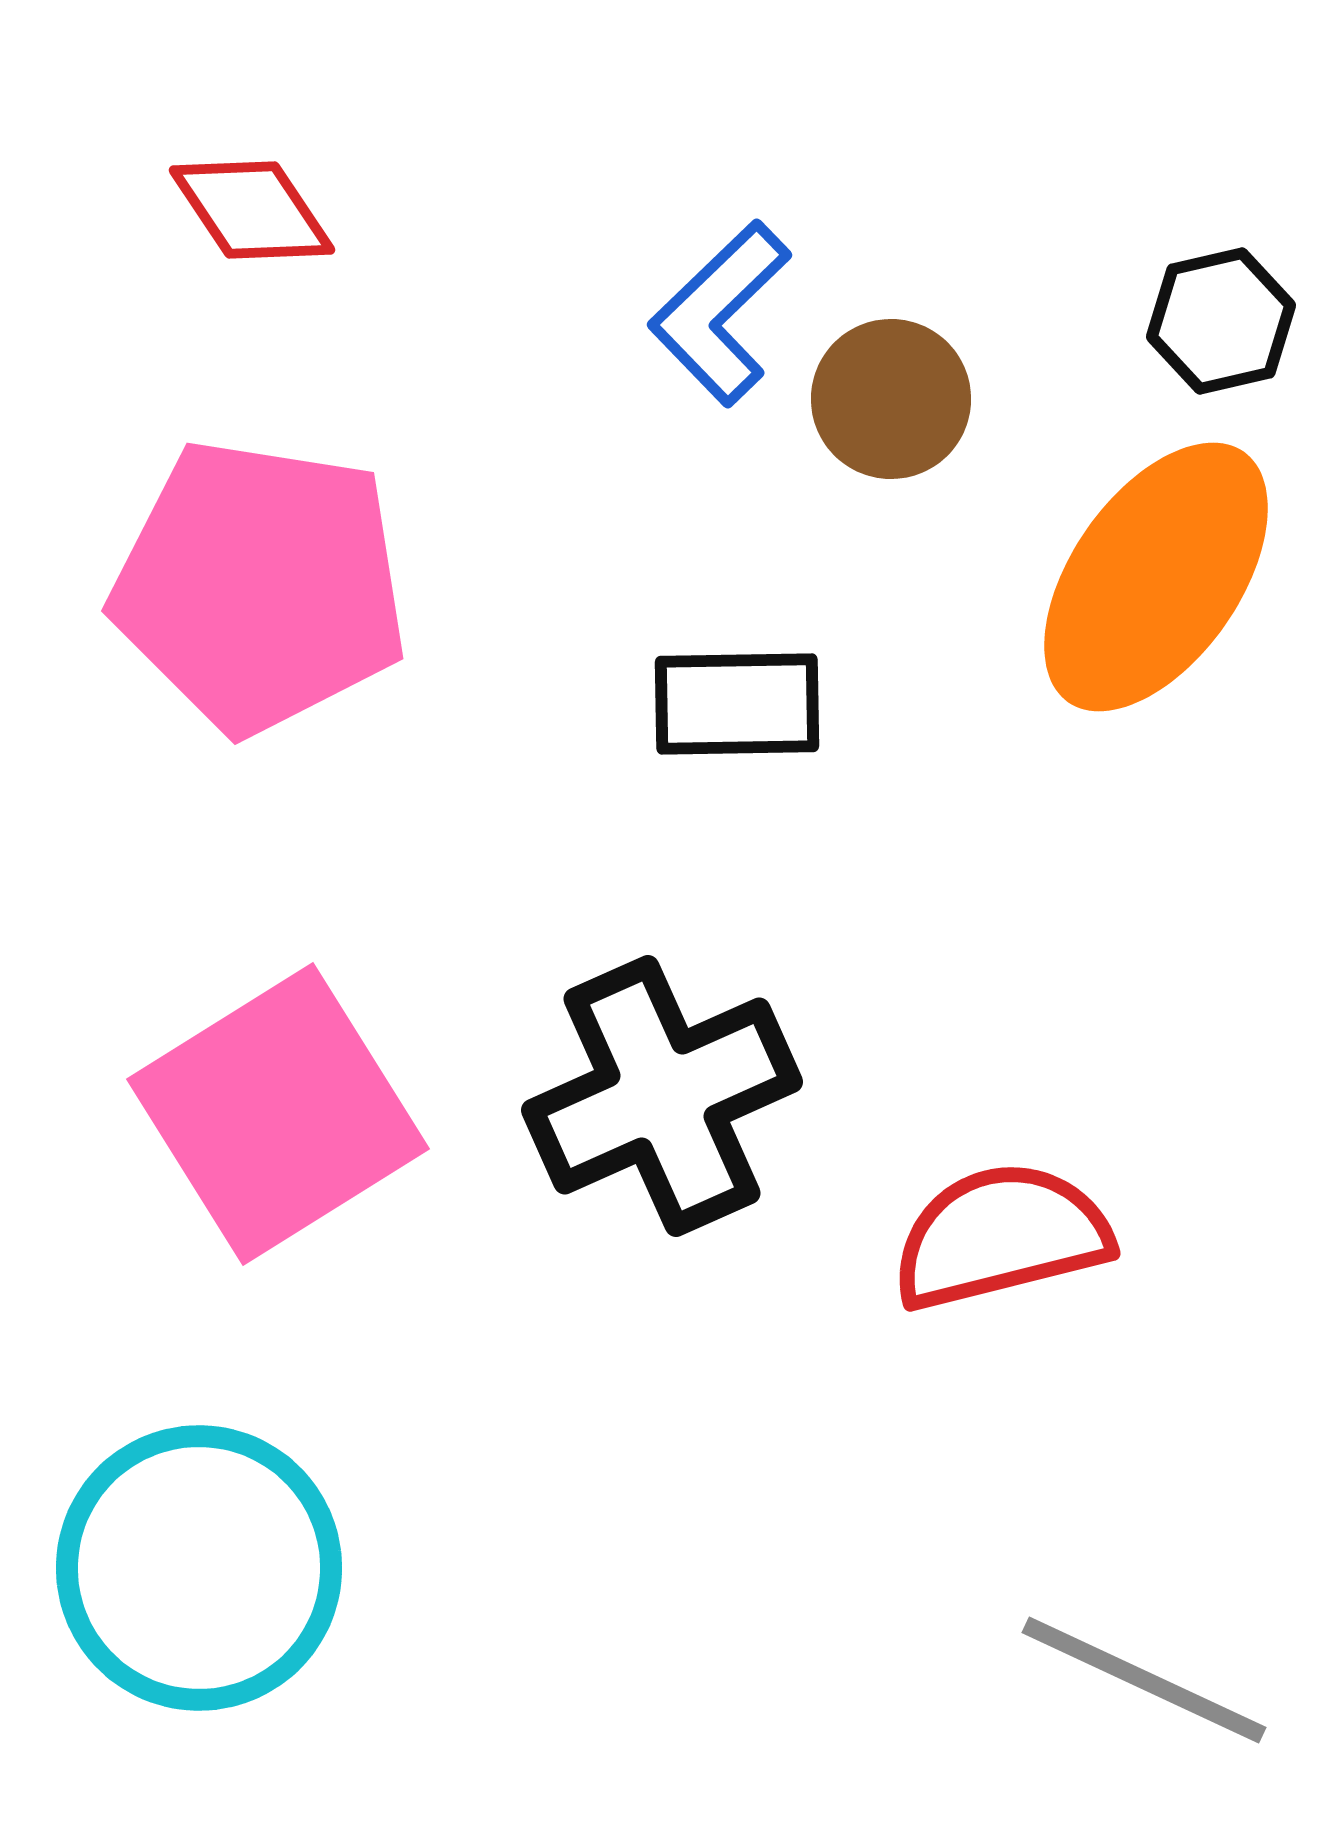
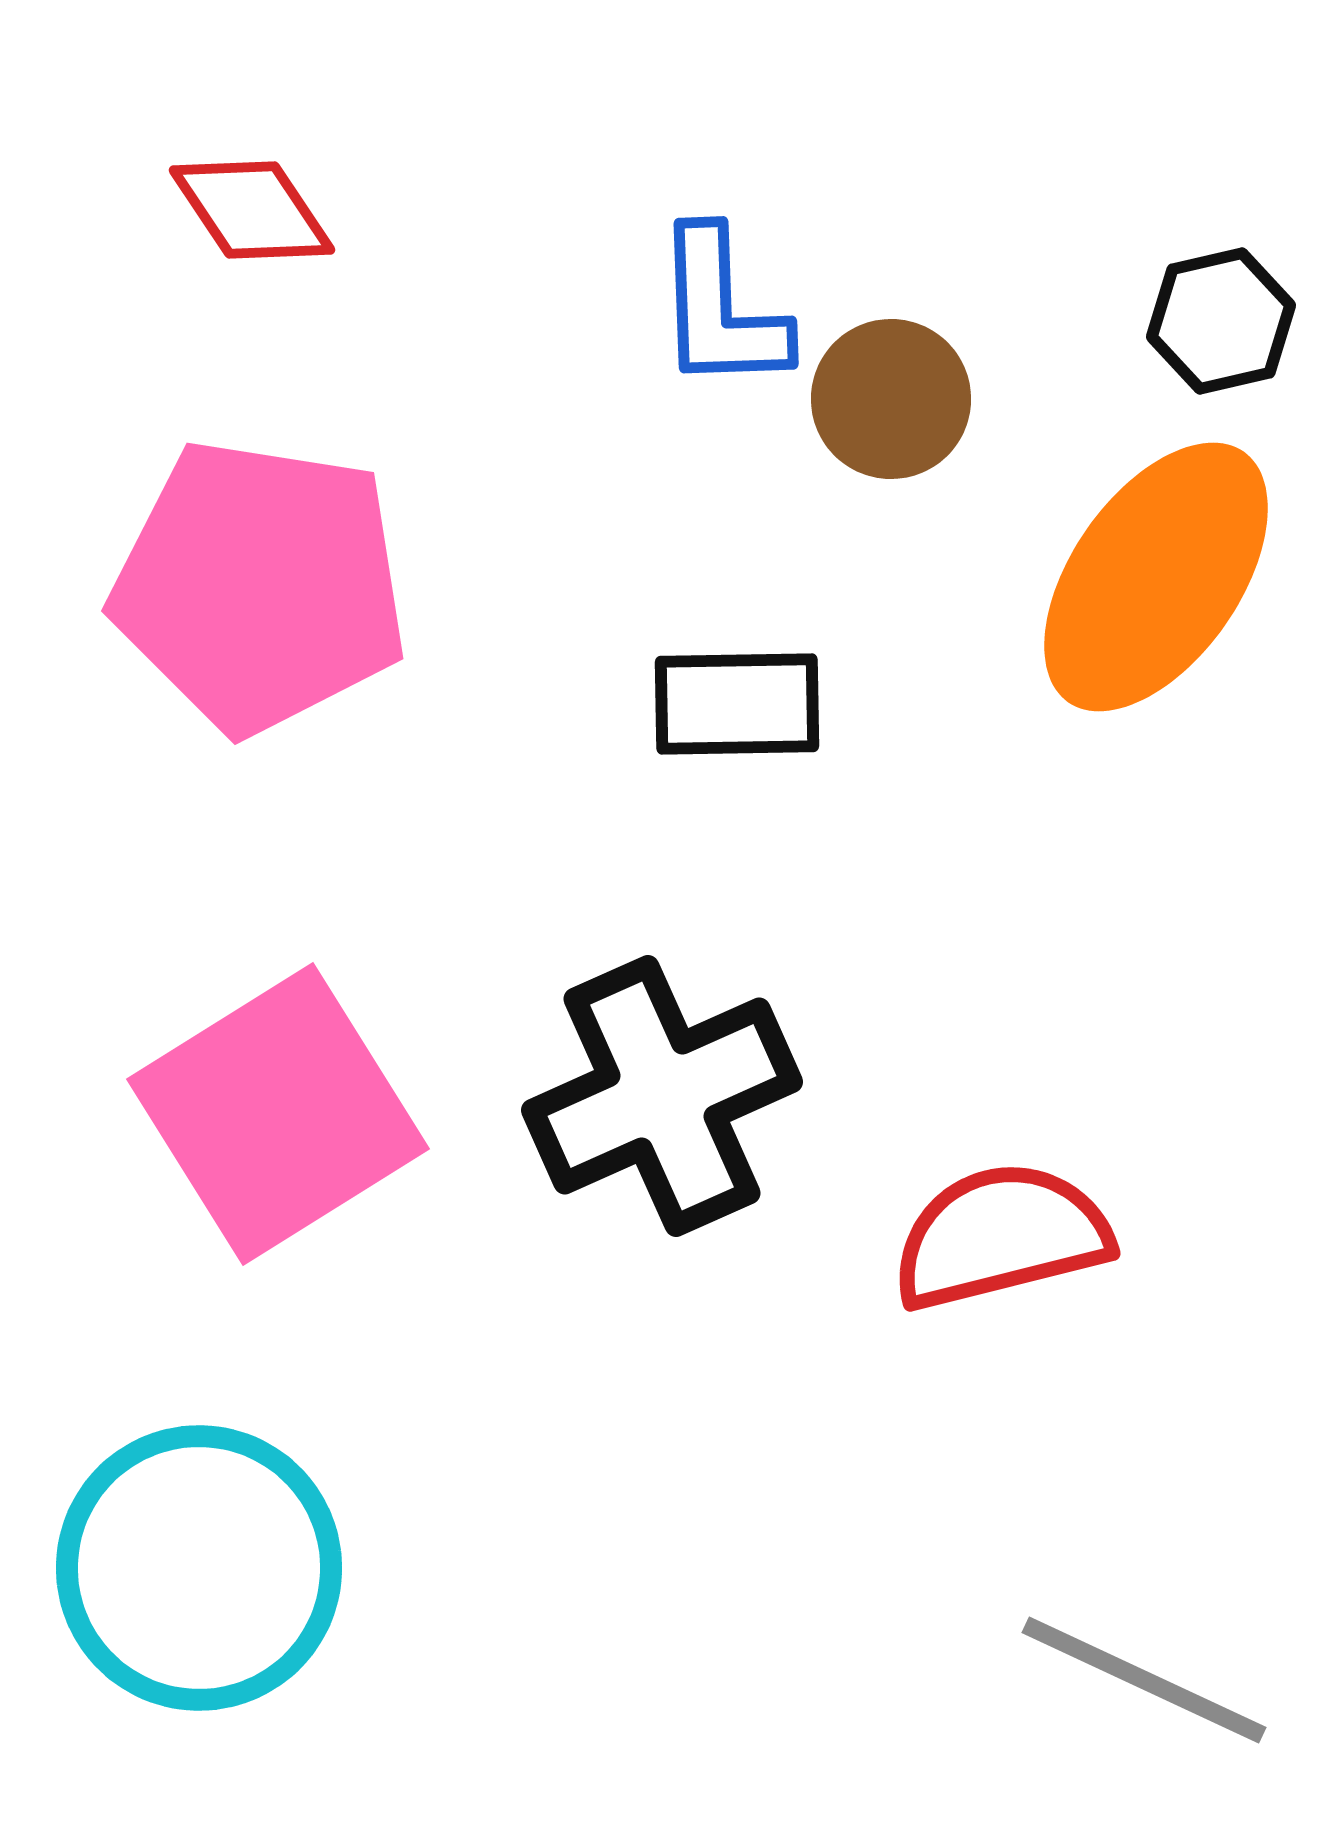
blue L-shape: moved 1 px right, 3 px up; rotated 48 degrees counterclockwise
